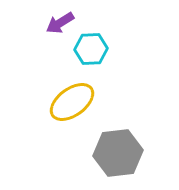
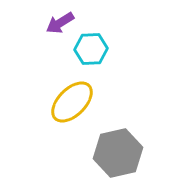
yellow ellipse: rotated 9 degrees counterclockwise
gray hexagon: rotated 6 degrees counterclockwise
